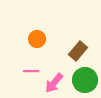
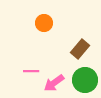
orange circle: moved 7 px right, 16 px up
brown rectangle: moved 2 px right, 2 px up
pink arrow: rotated 15 degrees clockwise
